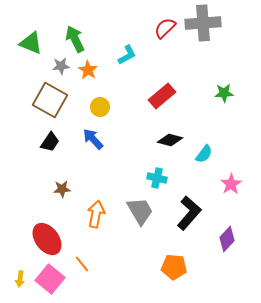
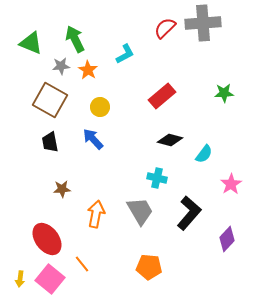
cyan L-shape: moved 2 px left, 1 px up
black trapezoid: rotated 135 degrees clockwise
orange pentagon: moved 25 px left
